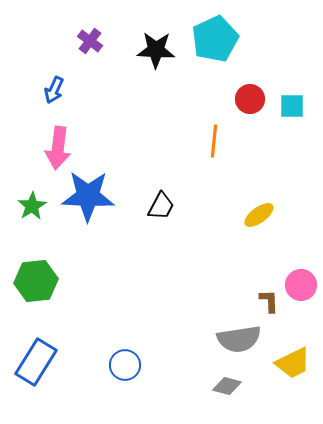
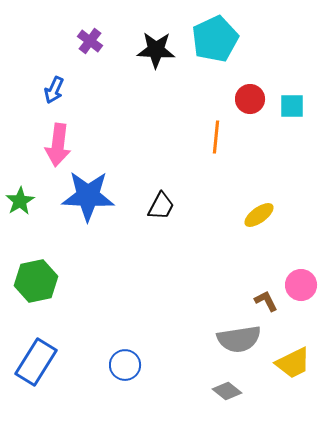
orange line: moved 2 px right, 4 px up
pink arrow: moved 3 px up
green star: moved 12 px left, 5 px up
green hexagon: rotated 6 degrees counterclockwise
brown L-shape: moved 3 px left; rotated 25 degrees counterclockwise
gray diamond: moved 5 px down; rotated 24 degrees clockwise
